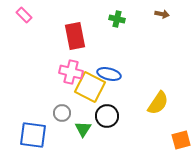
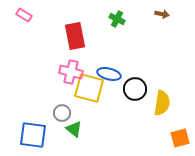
pink rectangle: rotated 14 degrees counterclockwise
green cross: rotated 14 degrees clockwise
yellow square: moved 1 px left, 1 px down; rotated 12 degrees counterclockwise
yellow semicircle: moved 4 px right; rotated 25 degrees counterclockwise
black circle: moved 28 px right, 27 px up
green triangle: moved 9 px left; rotated 24 degrees counterclockwise
orange square: moved 1 px left, 2 px up
